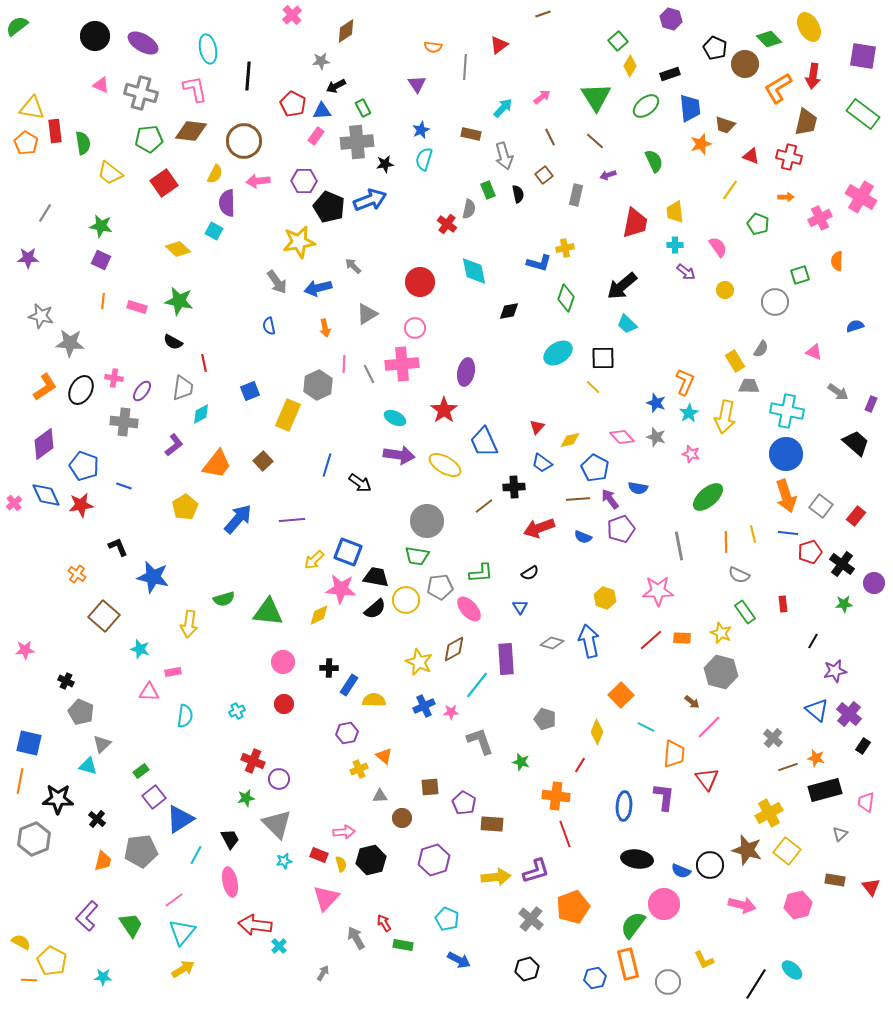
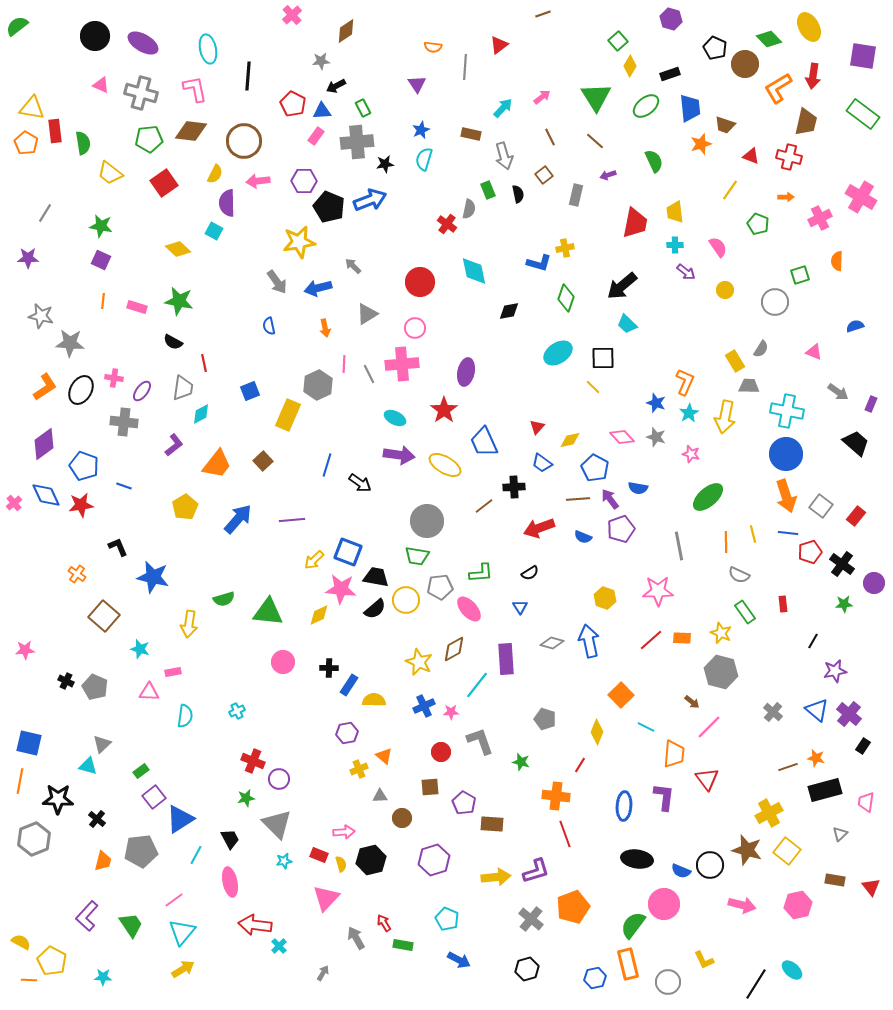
red circle at (284, 704): moved 157 px right, 48 px down
gray pentagon at (81, 712): moved 14 px right, 25 px up
gray cross at (773, 738): moved 26 px up
